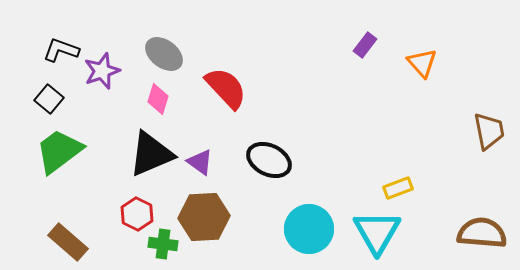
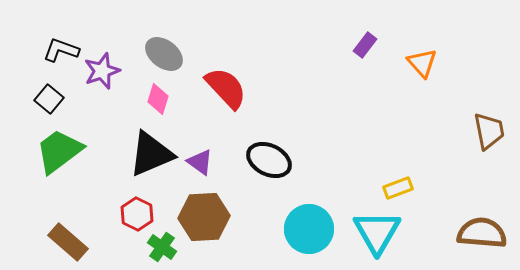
green cross: moved 1 px left, 3 px down; rotated 28 degrees clockwise
